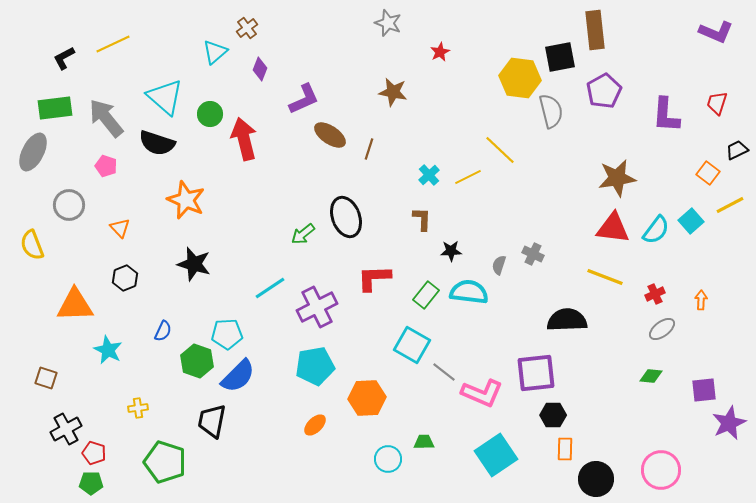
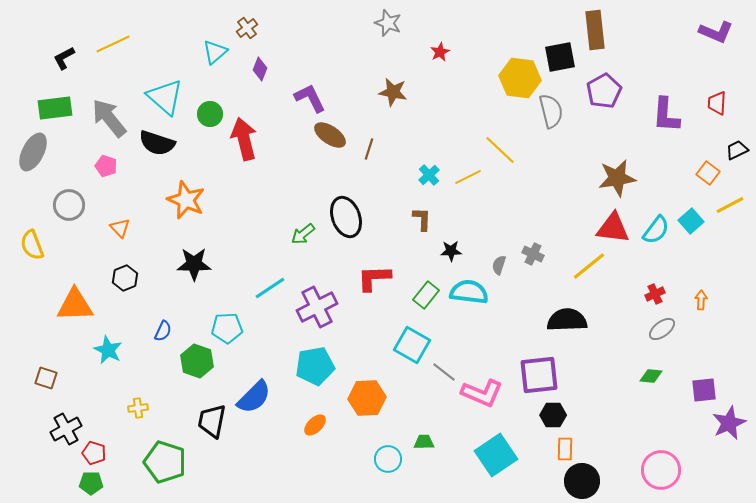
purple L-shape at (304, 99): moved 6 px right, 1 px up; rotated 92 degrees counterclockwise
red trapezoid at (717, 103): rotated 15 degrees counterclockwise
gray arrow at (106, 118): moved 3 px right
black star at (194, 264): rotated 16 degrees counterclockwise
yellow line at (605, 277): moved 16 px left, 11 px up; rotated 60 degrees counterclockwise
cyan pentagon at (227, 334): moved 6 px up
purple square at (536, 373): moved 3 px right, 2 px down
blue semicircle at (238, 376): moved 16 px right, 21 px down
black circle at (596, 479): moved 14 px left, 2 px down
